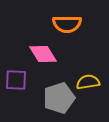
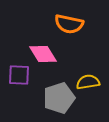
orange semicircle: moved 2 px right; rotated 12 degrees clockwise
purple square: moved 3 px right, 5 px up
